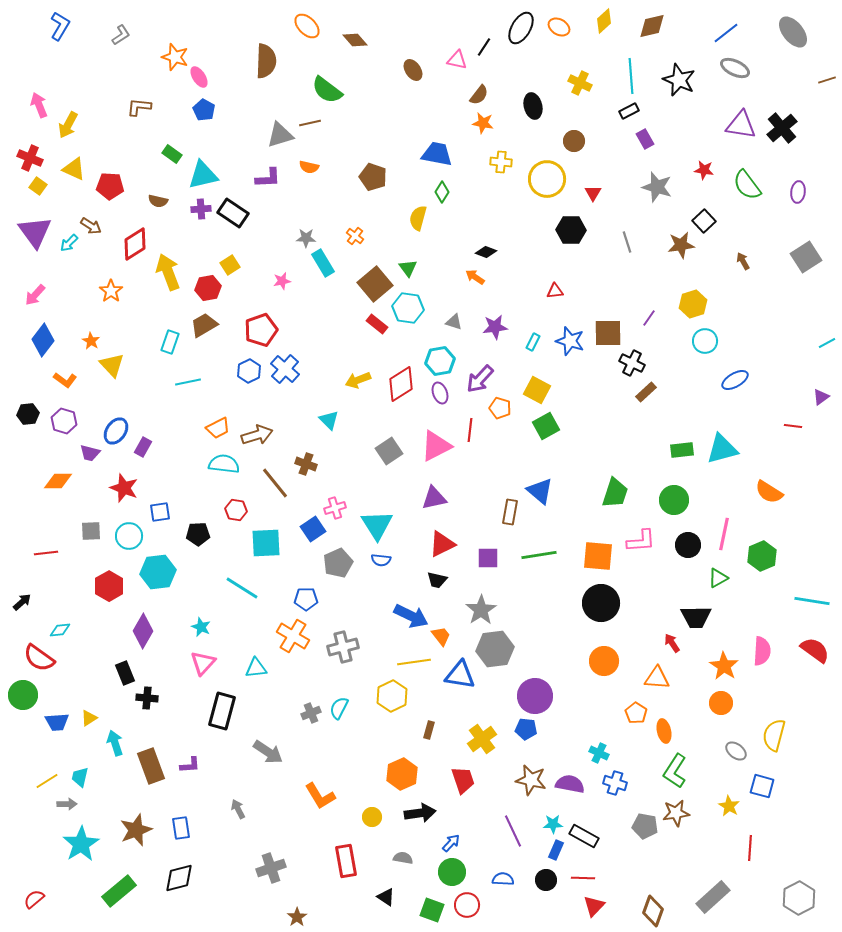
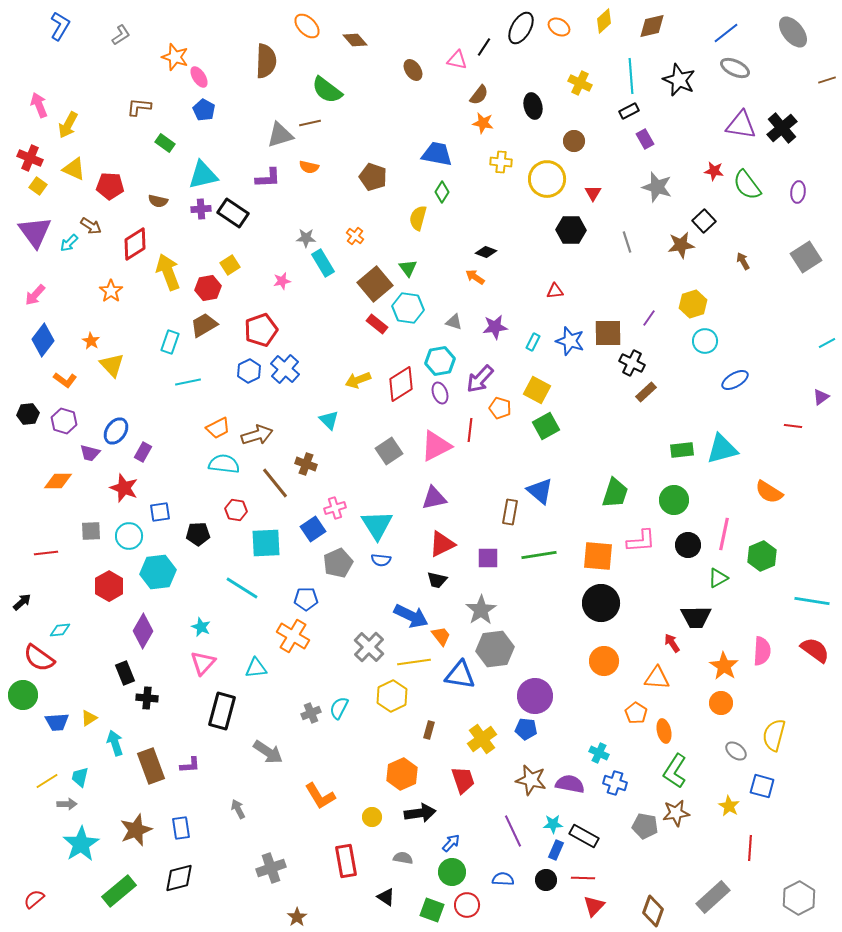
green rectangle at (172, 154): moved 7 px left, 11 px up
red star at (704, 170): moved 10 px right, 1 px down
purple rectangle at (143, 447): moved 5 px down
gray cross at (343, 647): moved 26 px right; rotated 32 degrees counterclockwise
